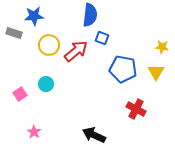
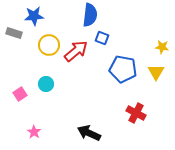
red cross: moved 4 px down
black arrow: moved 5 px left, 2 px up
